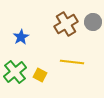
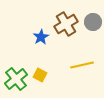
blue star: moved 20 px right
yellow line: moved 10 px right, 3 px down; rotated 20 degrees counterclockwise
green cross: moved 1 px right, 7 px down
